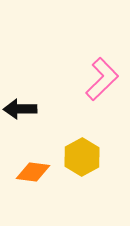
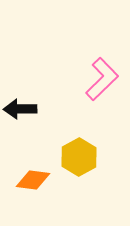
yellow hexagon: moved 3 px left
orange diamond: moved 8 px down
